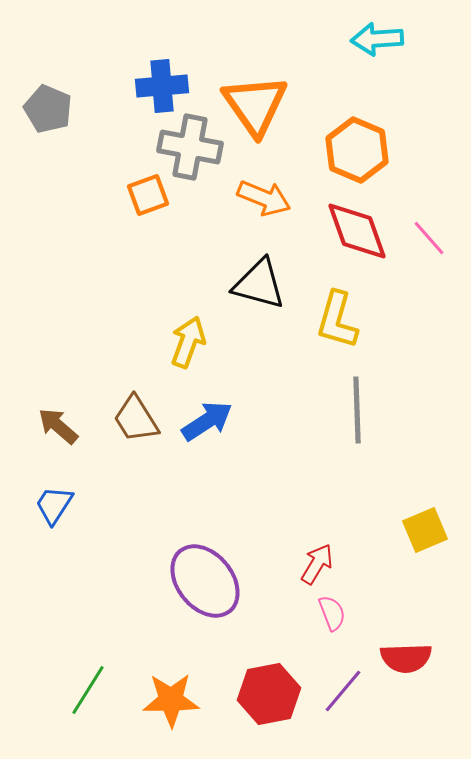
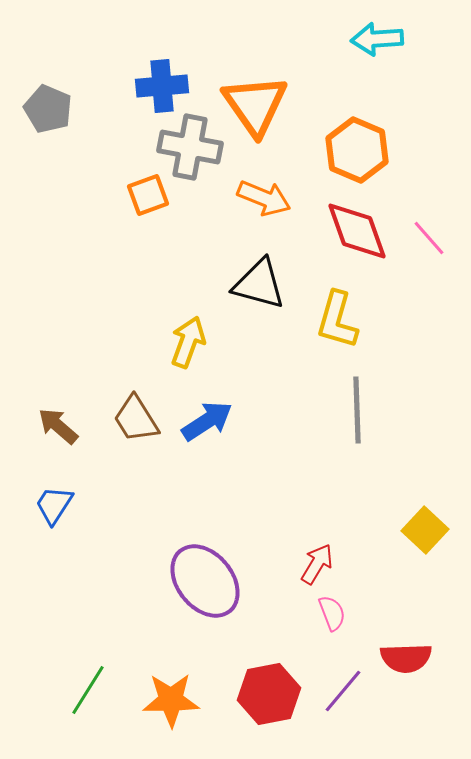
yellow square: rotated 24 degrees counterclockwise
